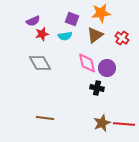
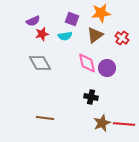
black cross: moved 6 px left, 9 px down
